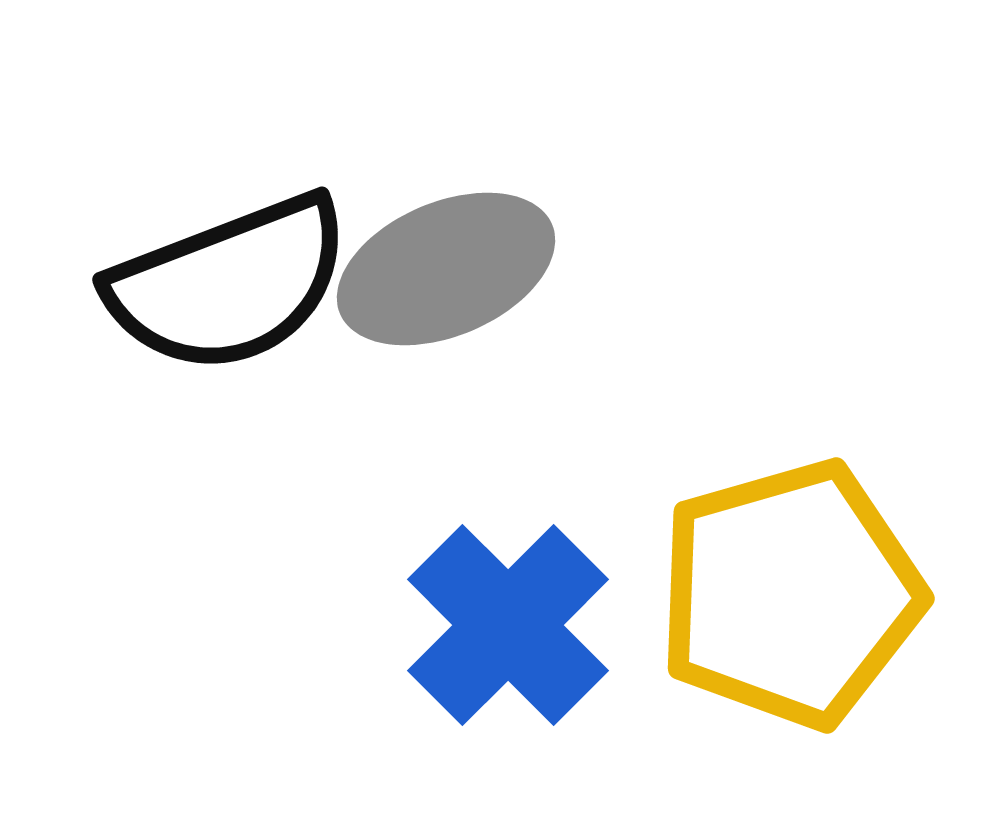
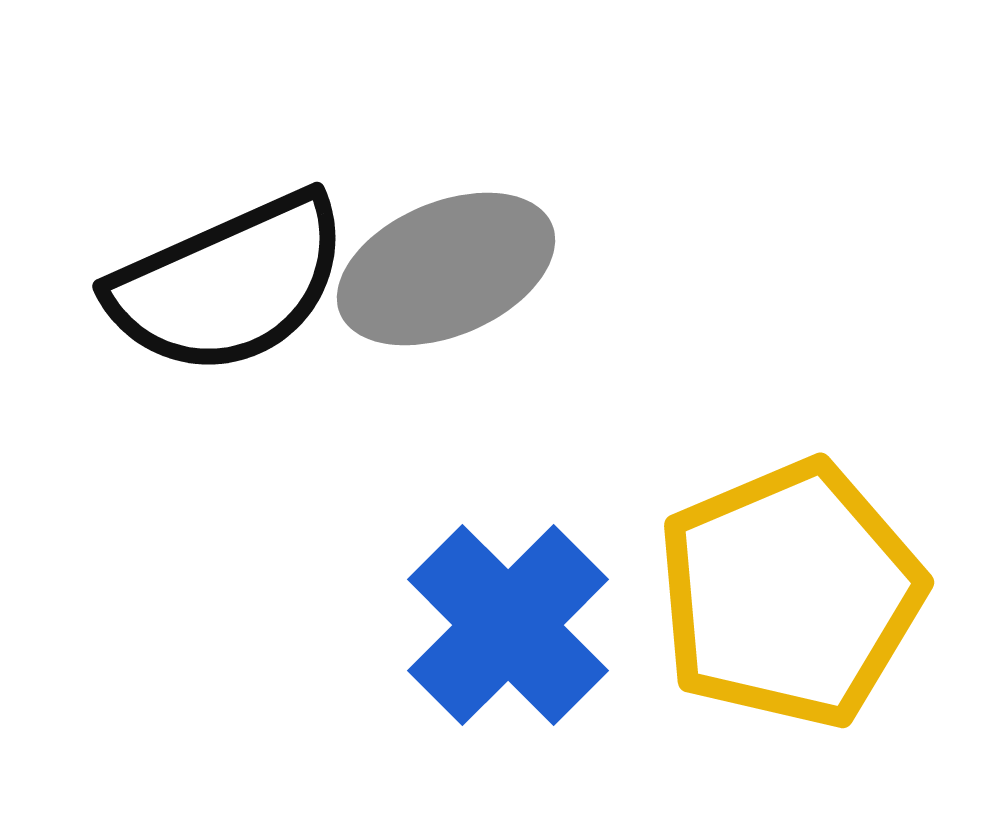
black semicircle: rotated 3 degrees counterclockwise
yellow pentagon: rotated 7 degrees counterclockwise
